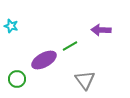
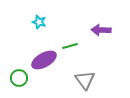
cyan star: moved 28 px right, 4 px up
green line: rotated 14 degrees clockwise
green circle: moved 2 px right, 1 px up
